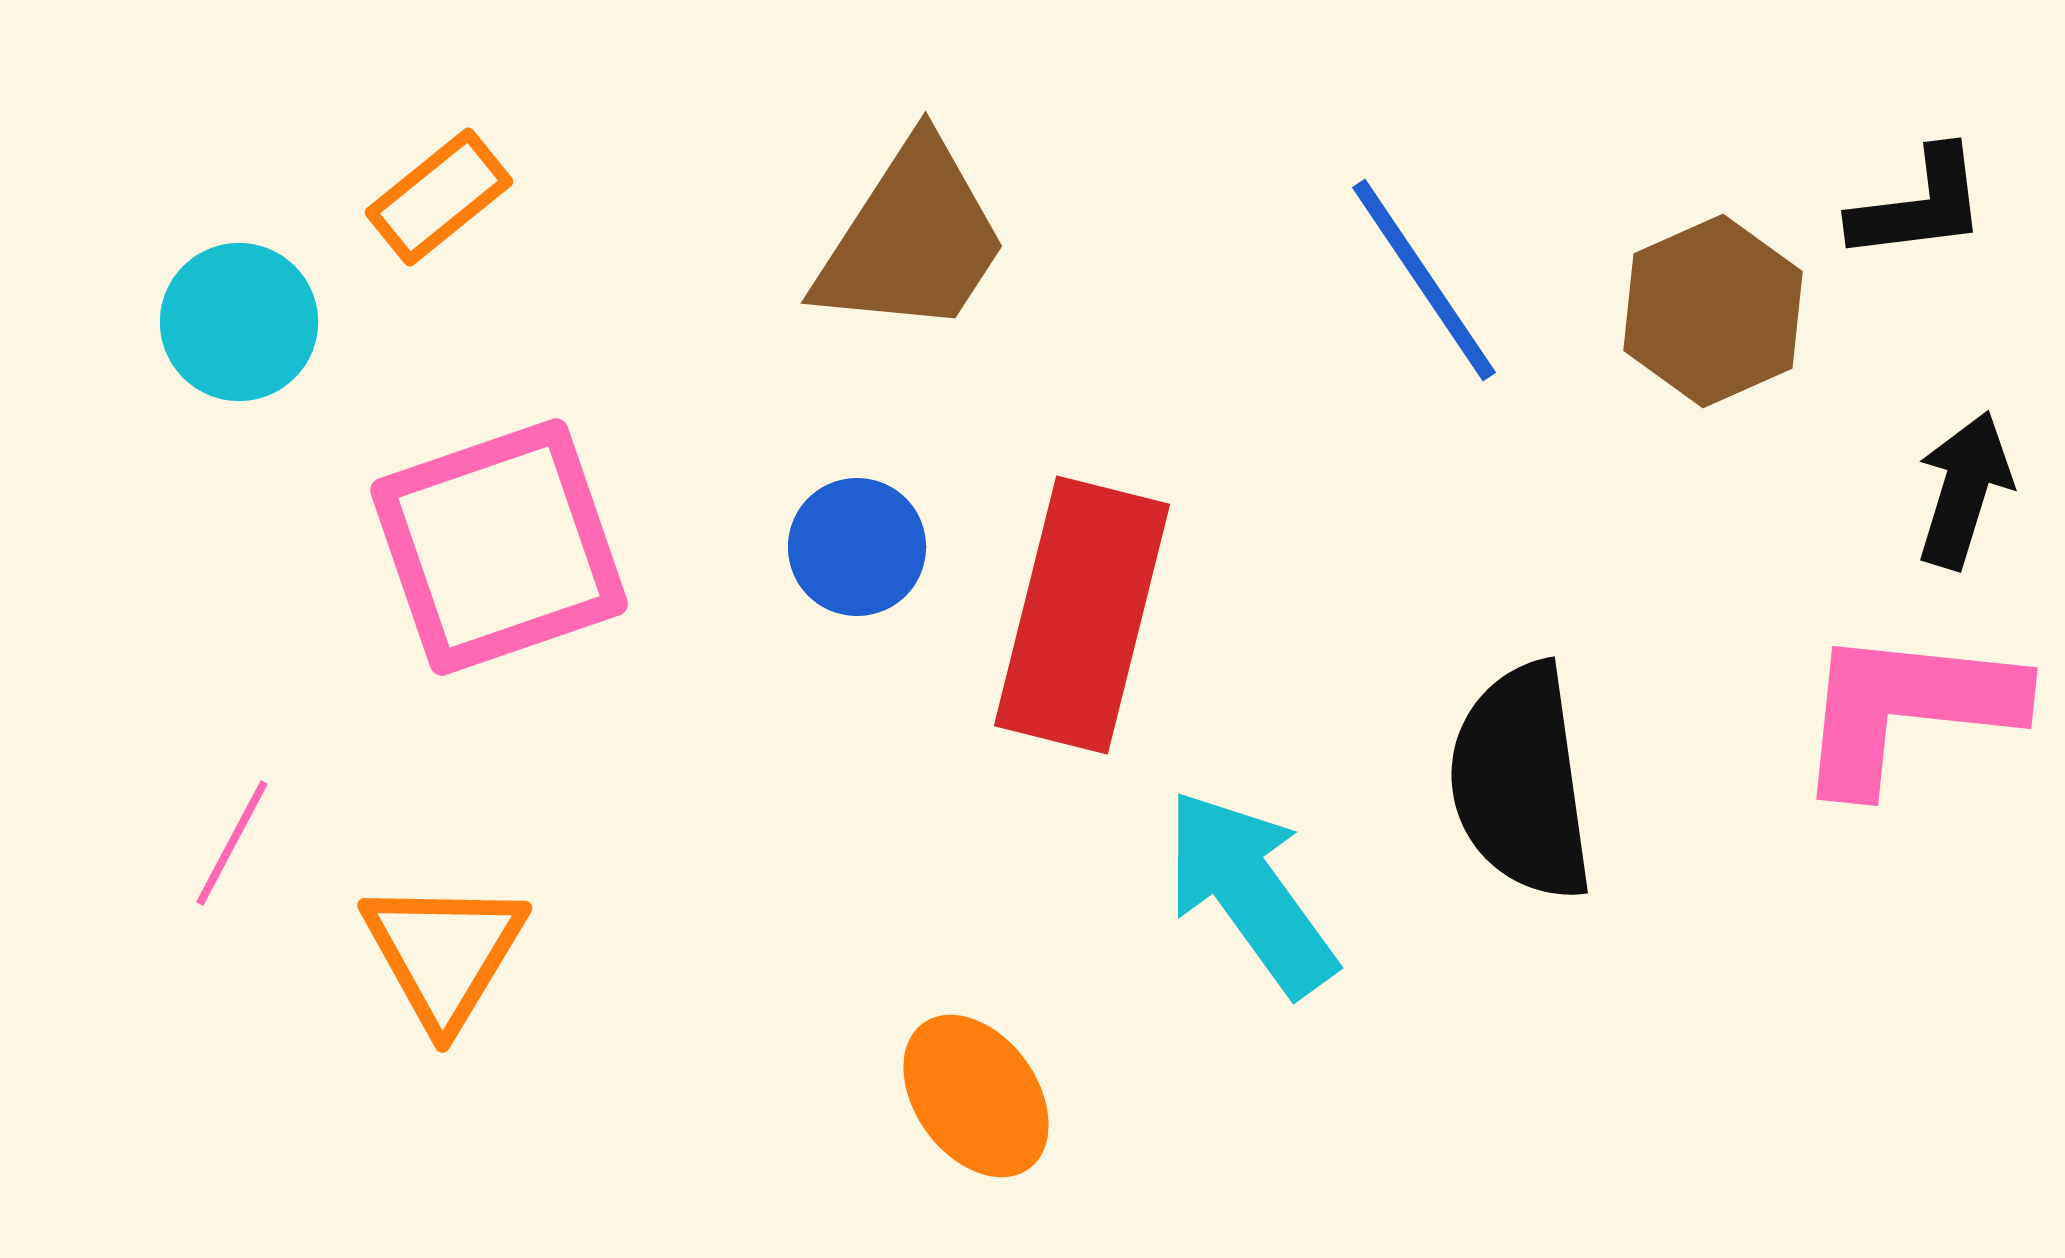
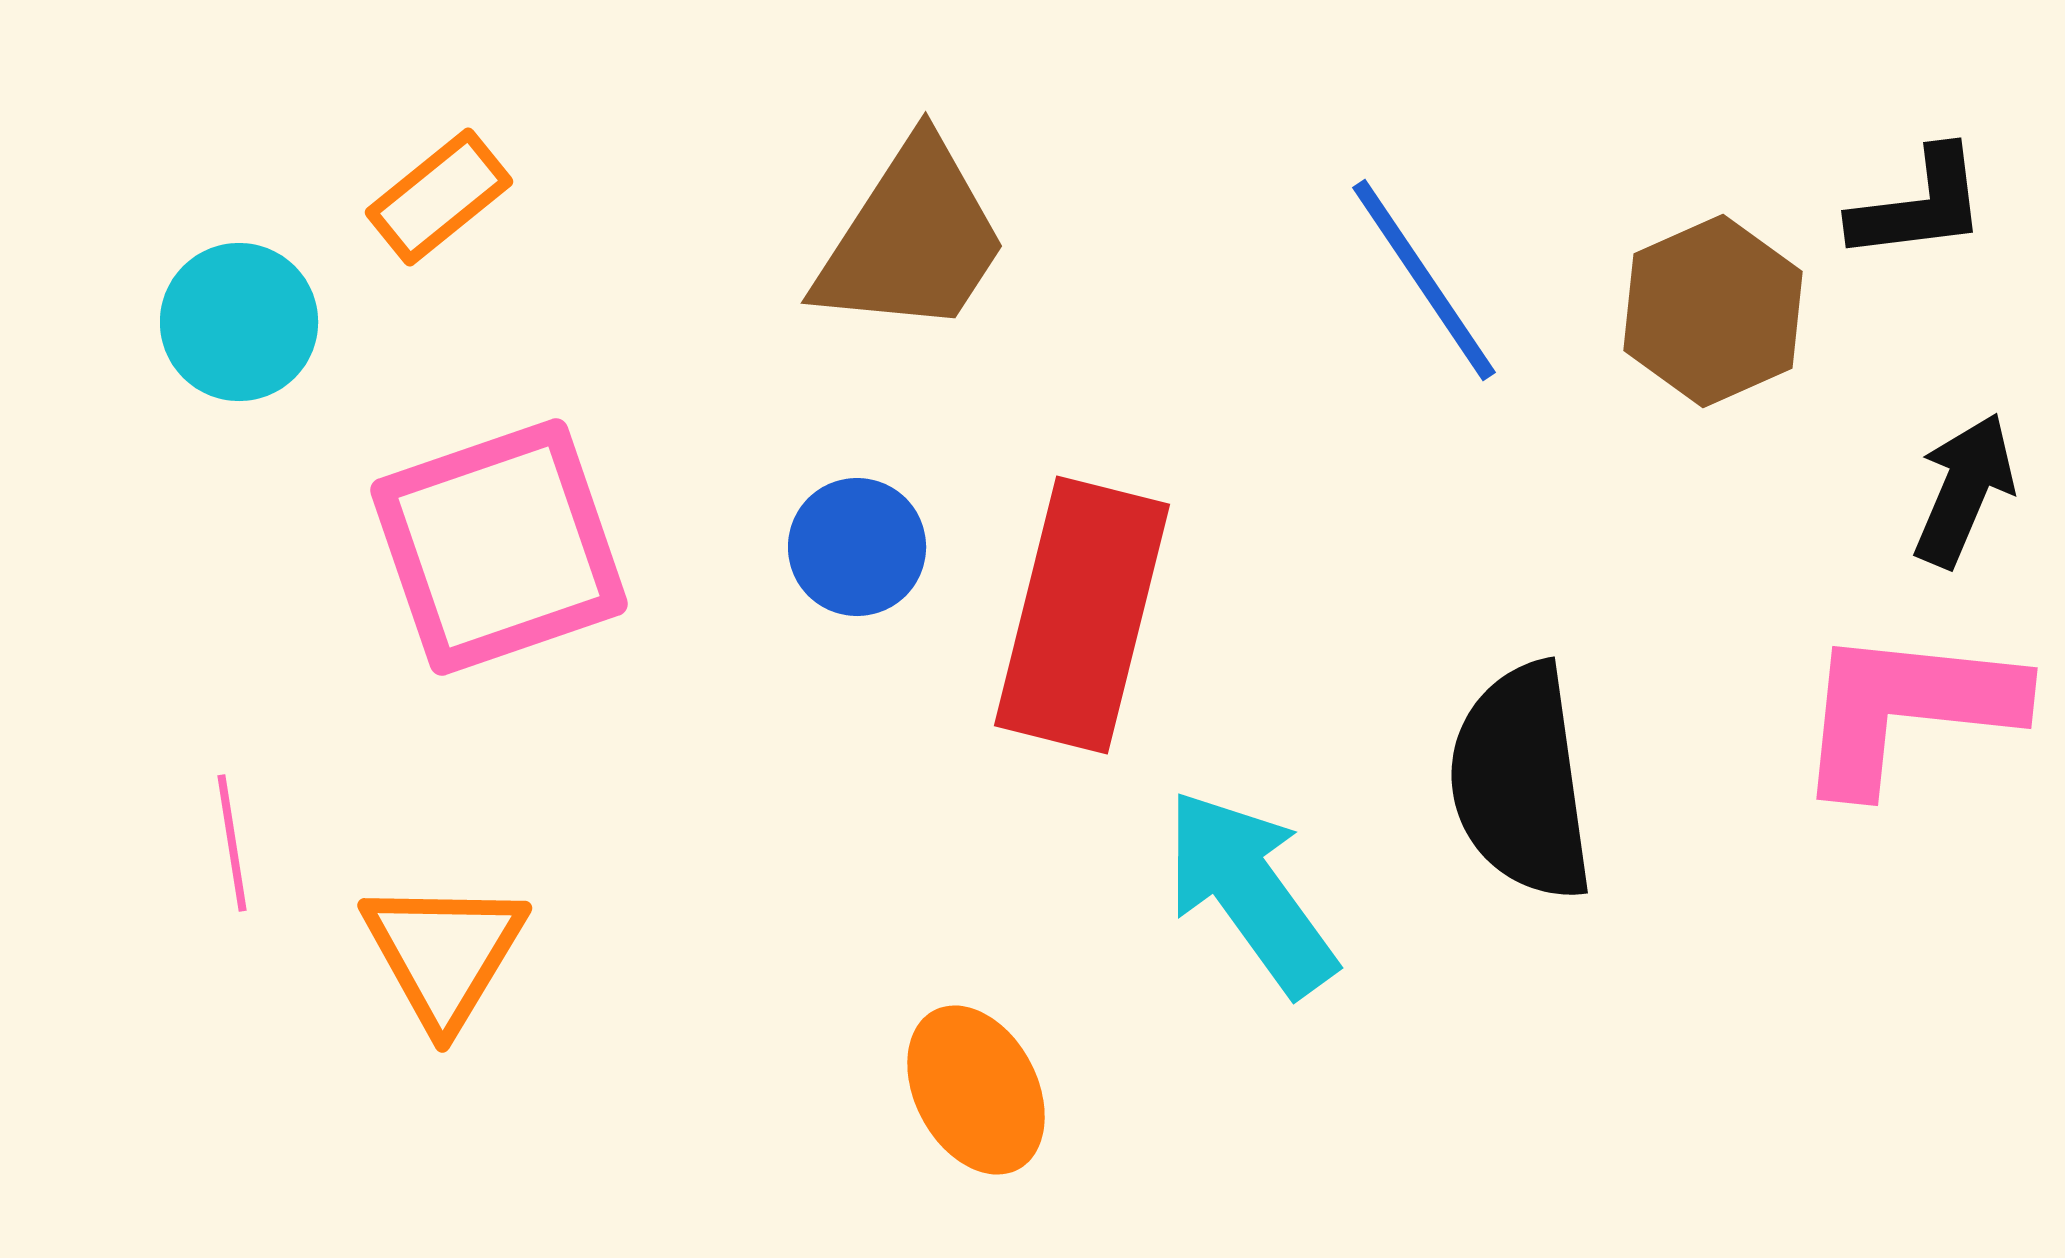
black arrow: rotated 6 degrees clockwise
pink line: rotated 37 degrees counterclockwise
orange ellipse: moved 6 px up; rotated 8 degrees clockwise
